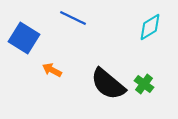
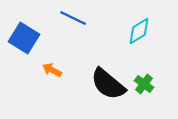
cyan diamond: moved 11 px left, 4 px down
